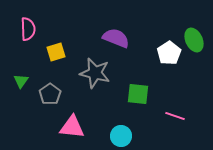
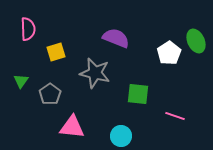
green ellipse: moved 2 px right, 1 px down
